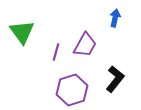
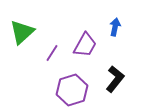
blue arrow: moved 9 px down
green triangle: rotated 24 degrees clockwise
purple line: moved 4 px left, 1 px down; rotated 18 degrees clockwise
